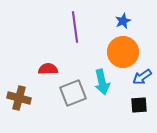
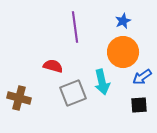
red semicircle: moved 5 px right, 3 px up; rotated 18 degrees clockwise
